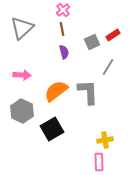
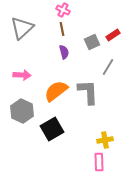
pink cross: rotated 24 degrees counterclockwise
